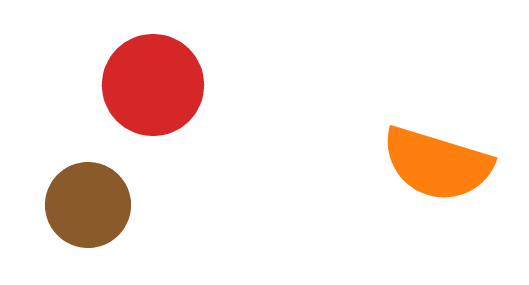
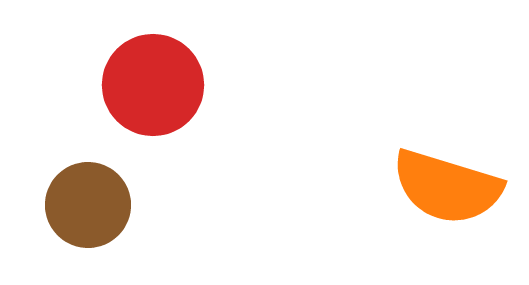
orange semicircle: moved 10 px right, 23 px down
